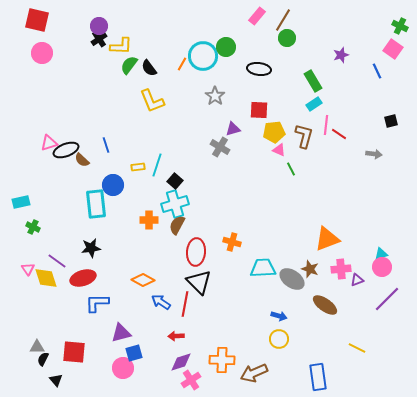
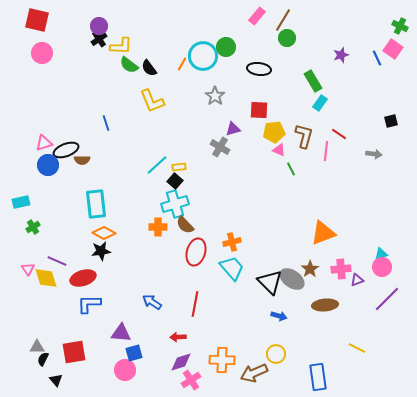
green semicircle at (129, 65): rotated 90 degrees counterclockwise
blue line at (377, 71): moved 13 px up
cyan rectangle at (314, 104): moved 6 px right, 1 px up; rotated 21 degrees counterclockwise
pink line at (326, 125): moved 26 px down
pink triangle at (49, 143): moved 5 px left
blue line at (106, 145): moved 22 px up
brown semicircle at (82, 160): rotated 42 degrees counterclockwise
cyan line at (157, 165): rotated 30 degrees clockwise
yellow rectangle at (138, 167): moved 41 px right
blue circle at (113, 185): moved 65 px left, 20 px up
orange cross at (149, 220): moved 9 px right, 7 px down
brown semicircle at (177, 225): moved 8 px right; rotated 72 degrees counterclockwise
green cross at (33, 227): rotated 32 degrees clockwise
orange triangle at (327, 239): moved 4 px left, 6 px up
orange cross at (232, 242): rotated 30 degrees counterclockwise
black star at (91, 248): moved 10 px right, 3 px down
red ellipse at (196, 252): rotated 12 degrees clockwise
purple line at (57, 261): rotated 12 degrees counterclockwise
cyan trapezoid at (263, 268): moved 31 px left; rotated 52 degrees clockwise
brown star at (310, 269): rotated 18 degrees clockwise
orange diamond at (143, 280): moved 39 px left, 47 px up
black triangle at (199, 282): moved 71 px right
blue arrow at (161, 302): moved 9 px left
blue L-shape at (97, 303): moved 8 px left, 1 px down
red line at (185, 304): moved 10 px right
brown ellipse at (325, 305): rotated 40 degrees counterclockwise
purple triangle at (121, 333): rotated 20 degrees clockwise
red arrow at (176, 336): moved 2 px right, 1 px down
yellow circle at (279, 339): moved 3 px left, 15 px down
red square at (74, 352): rotated 15 degrees counterclockwise
pink circle at (123, 368): moved 2 px right, 2 px down
